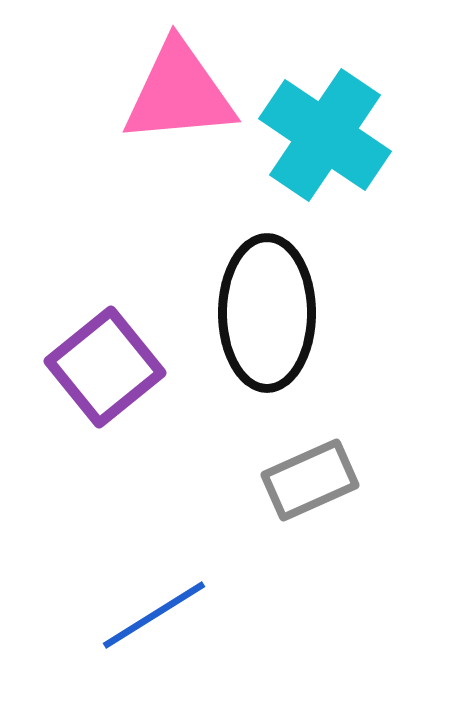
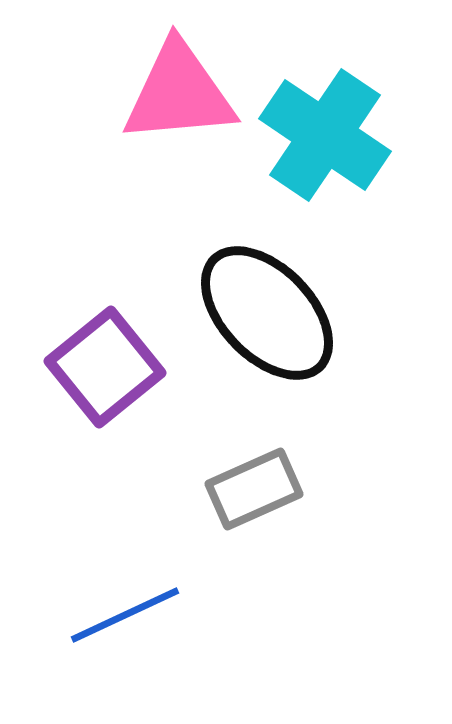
black ellipse: rotated 44 degrees counterclockwise
gray rectangle: moved 56 px left, 9 px down
blue line: moved 29 px left; rotated 7 degrees clockwise
